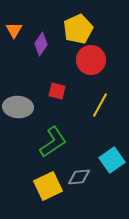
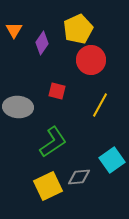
purple diamond: moved 1 px right, 1 px up
